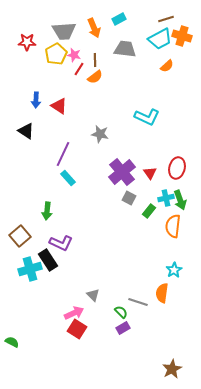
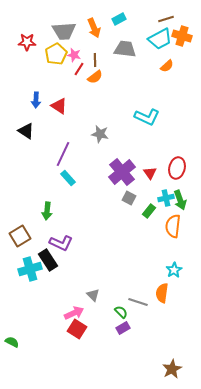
brown square at (20, 236): rotated 10 degrees clockwise
